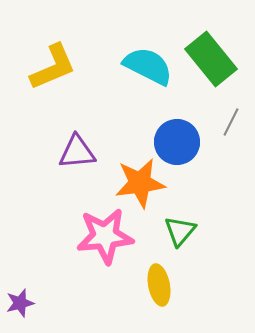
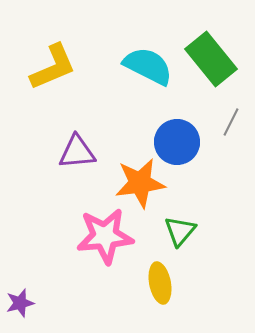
yellow ellipse: moved 1 px right, 2 px up
